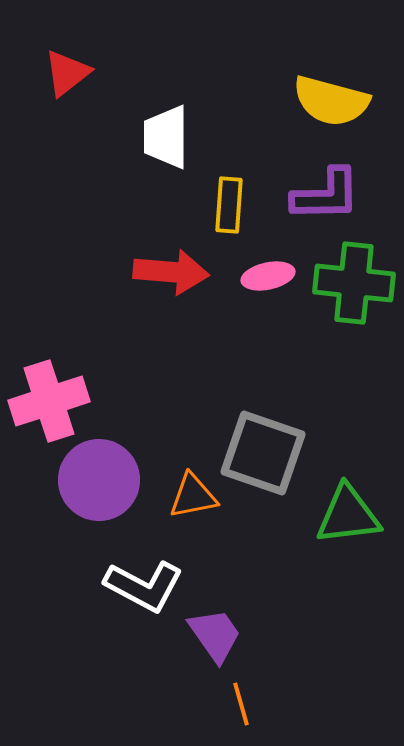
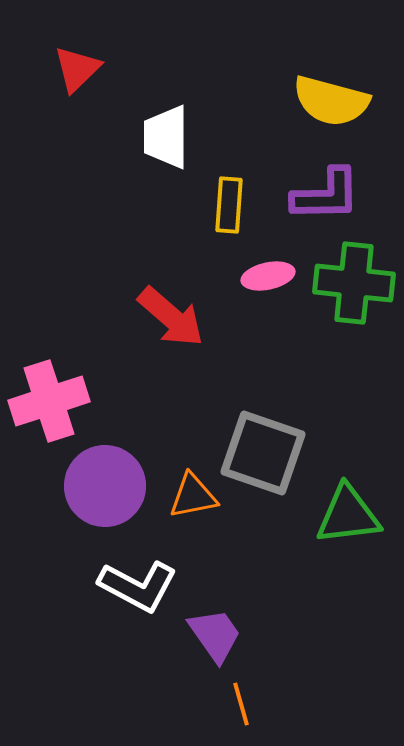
red triangle: moved 10 px right, 4 px up; rotated 6 degrees counterclockwise
red arrow: moved 45 px down; rotated 36 degrees clockwise
purple circle: moved 6 px right, 6 px down
white L-shape: moved 6 px left
